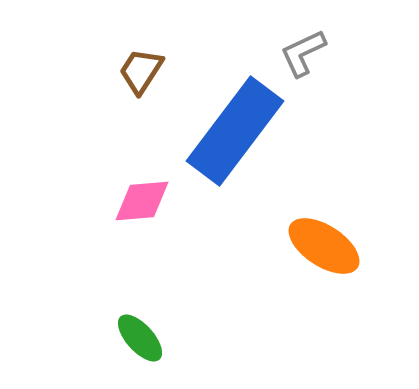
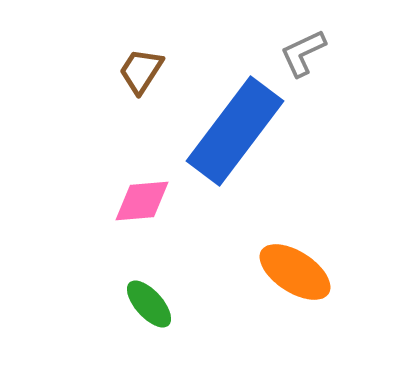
orange ellipse: moved 29 px left, 26 px down
green ellipse: moved 9 px right, 34 px up
